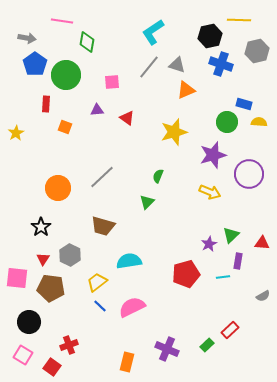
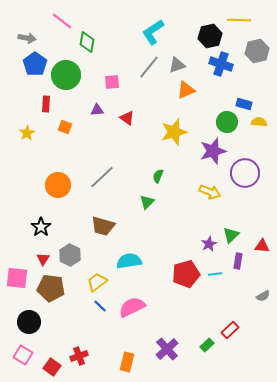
pink line at (62, 21): rotated 30 degrees clockwise
gray triangle at (177, 65): rotated 36 degrees counterclockwise
yellow star at (16, 133): moved 11 px right
purple star at (213, 155): moved 4 px up
purple circle at (249, 174): moved 4 px left, 1 px up
orange circle at (58, 188): moved 3 px up
red triangle at (262, 243): moved 3 px down
cyan line at (223, 277): moved 8 px left, 3 px up
red cross at (69, 345): moved 10 px right, 11 px down
purple cross at (167, 349): rotated 25 degrees clockwise
